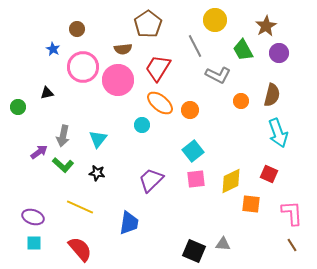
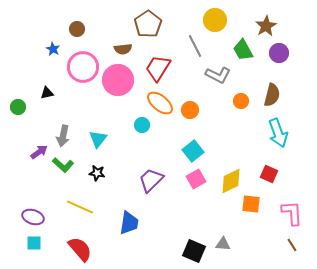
pink square at (196, 179): rotated 24 degrees counterclockwise
